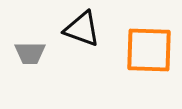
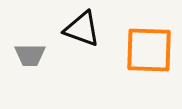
gray trapezoid: moved 2 px down
